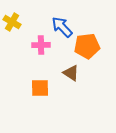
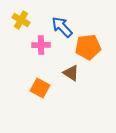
yellow cross: moved 9 px right, 2 px up
orange pentagon: moved 1 px right, 1 px down
orange square: rotated 30 degrees clockwise
